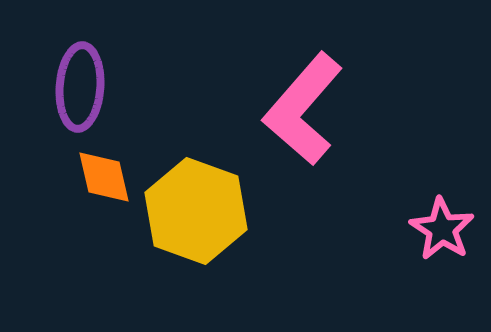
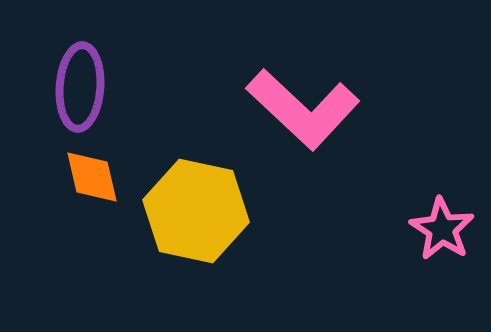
pink L-shape: rotated 88 degrees counterclockwise
orange diamond: moved 12 px left
yellow hexagon: rotated 8 degrees counterclockwise
